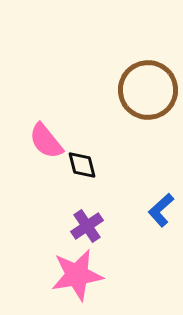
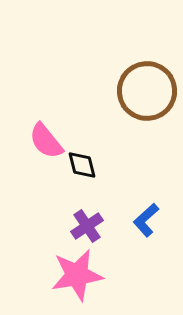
brown circle: moved 1 px left, 1 px down
blue L-shape: moved 15 px left, 10 px down
